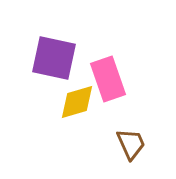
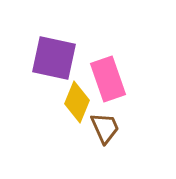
yellow diamond: rotated 51 degrees counterclockwise
brown trapezoid: moved 26 px left, 16 px up
